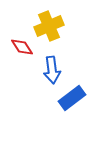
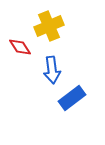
red diamond: moved 2 px left
